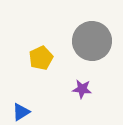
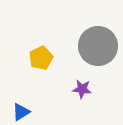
gray circle: moved 6 px right, 5 px down
